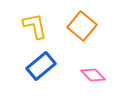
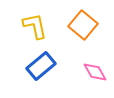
orange square: moved 1 px right, 1 px up
pink diamond: moved 2 px right, 3 px up; rotated 15 degrees clockwise
